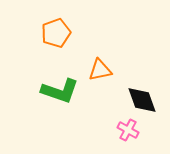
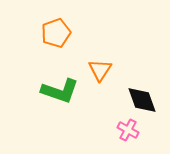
orange triangle: rotated 45 degrees counterclockwise
